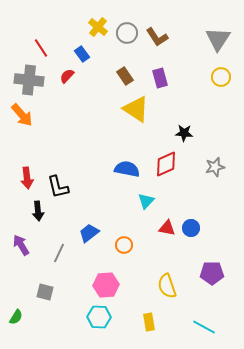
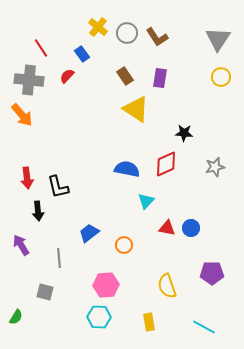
purple rectangle: rotated 24 degrees clockwise
gray line: moved 5 px down; rotated 30 degrees counterclockwise
